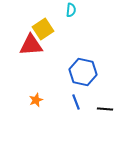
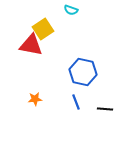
cyan semicircle: rotated 104 degrees clockwise
red triangle: rotated 15 degrees clockwise
orange star: moved 1 px left, 1 px up; rotated 16 degrees clockwise
